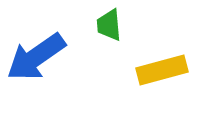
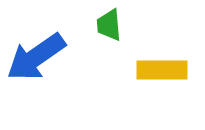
yellow rectangle: rotated 15 degrees clockwise
